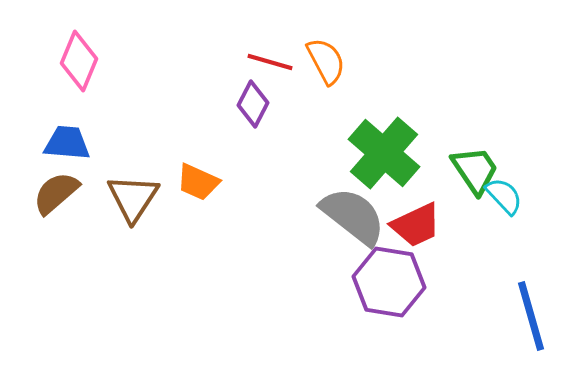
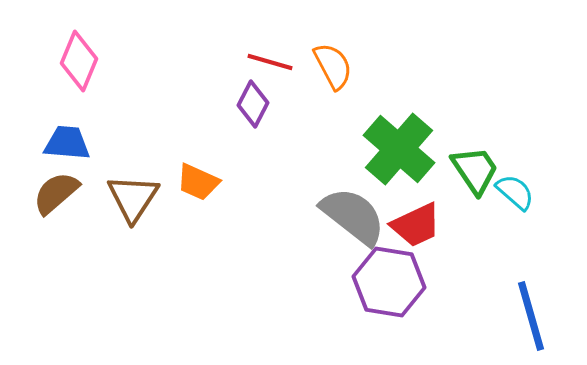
orange semicircle: moved 7 px right, 5 px down
green cross: moved 15 px right, 4 px up
cyan semicircle: moved 11 px right, 4 px up; rotated 6 degrees counterclockwise
